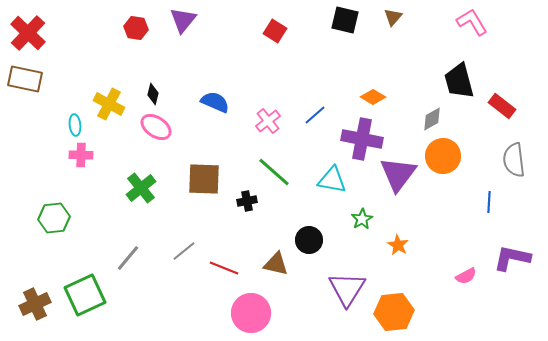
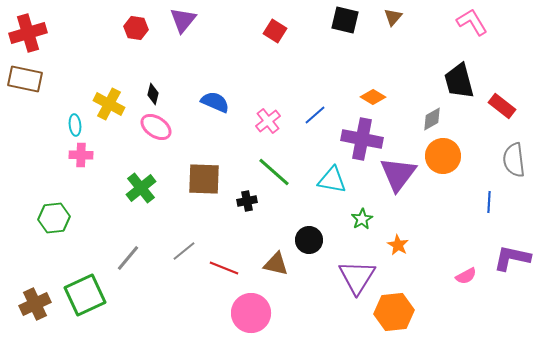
red cross at (28, 33): rotated 30 degrees clockwise
purple triangle at (347, 289): moved 10 px right, 12 px up
